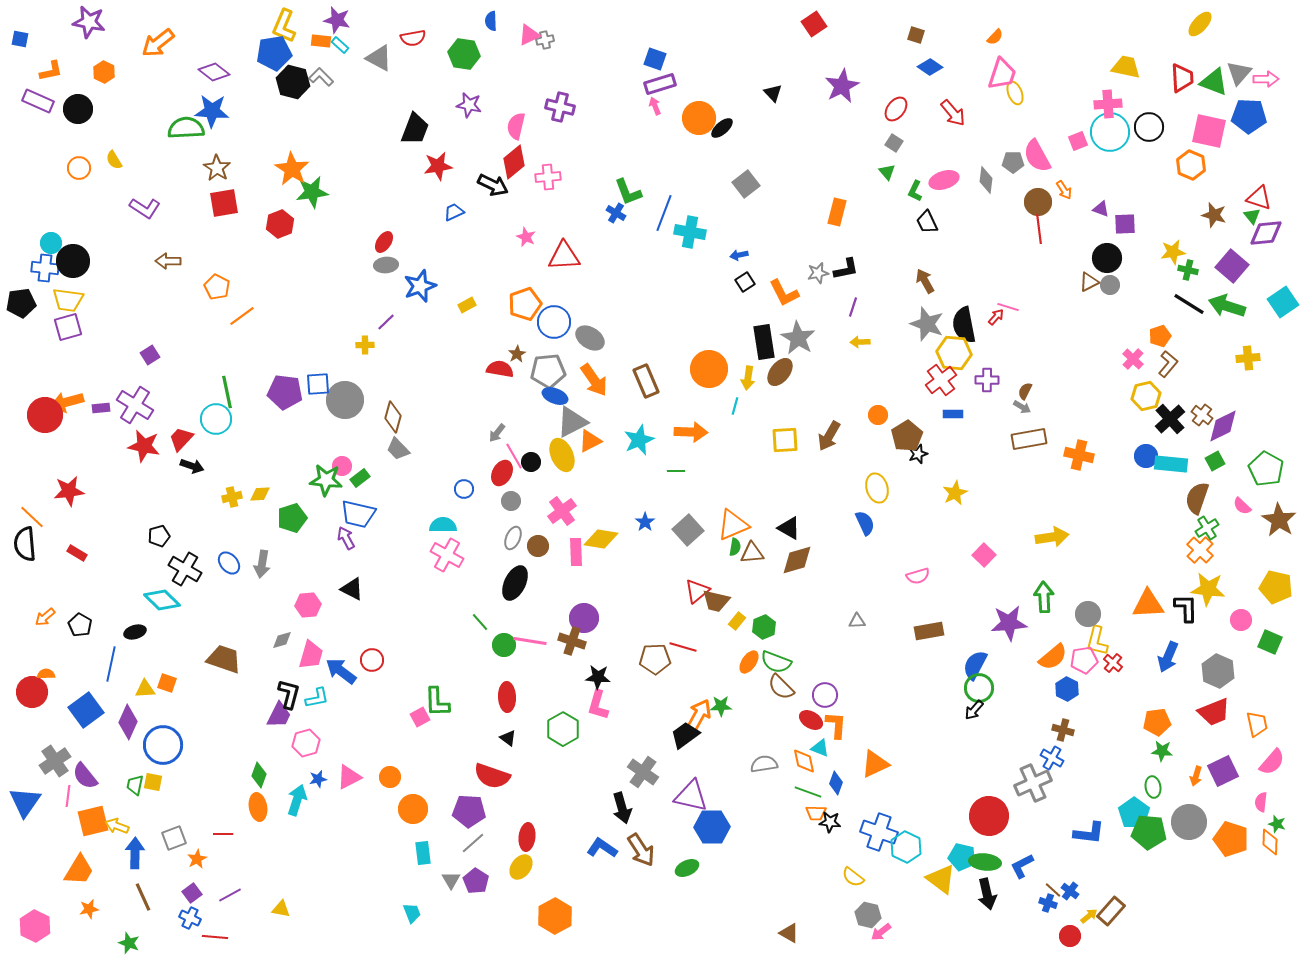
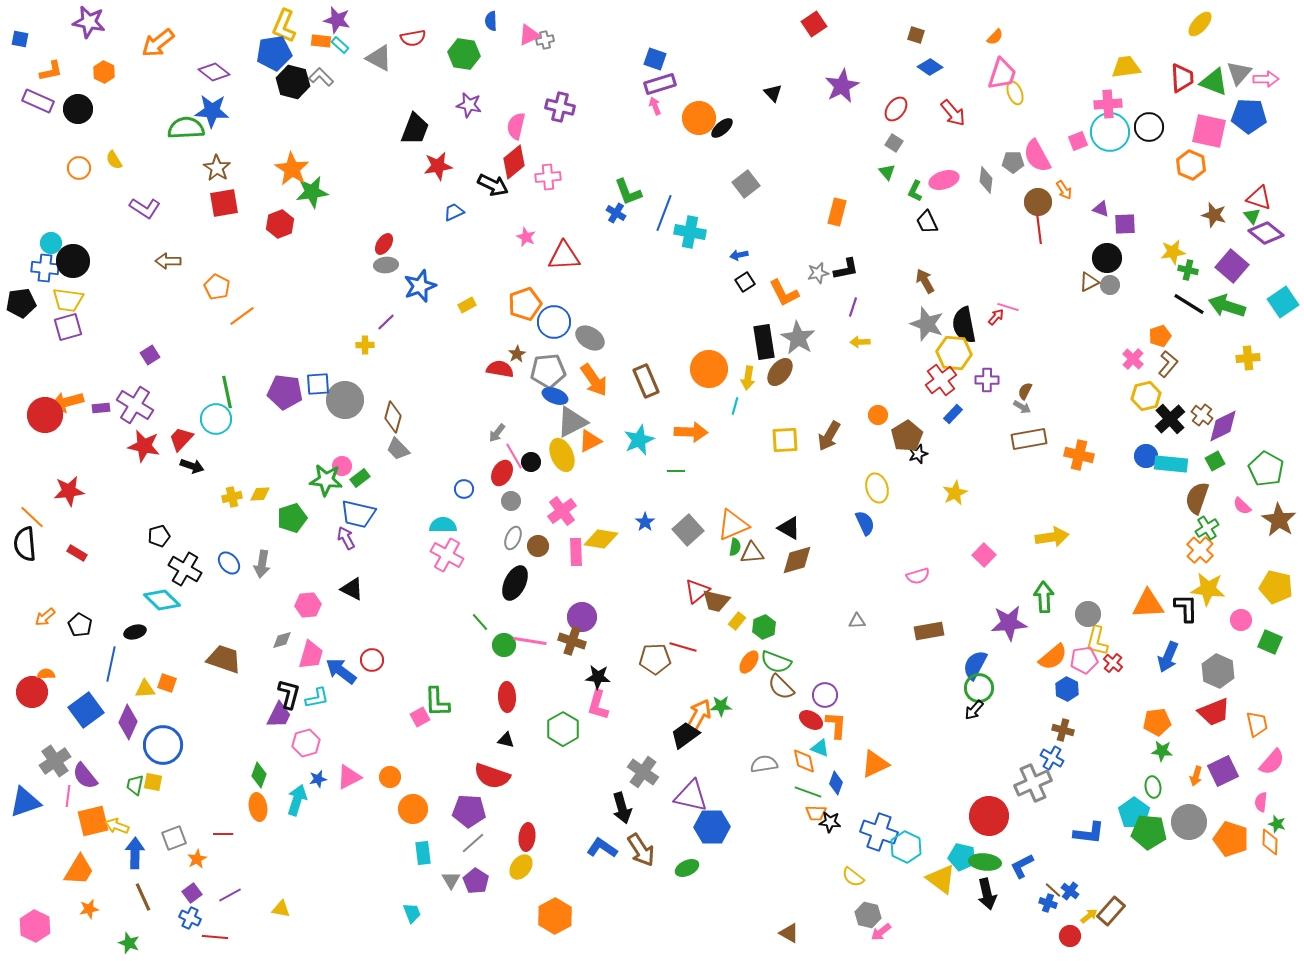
yellow trapezoid at (1126, 67): rotated 20 degrees counterclockwise
purple diamond at (1266, 233): rotated 44 degrees clockwise
red ellipse at (384, 242): moved 2 px down
blue rectangle at (953, 414): rotated 48 degrees counterclockwise
purple circle at (584, 618): moved 2 px left, 1 px up
black triangle at (508, 738): moved 2 px left, 2 px down; rotated 24 degrees counterclockwise
blue triangle at (25, 802): rotated 36 degrees clockwise
